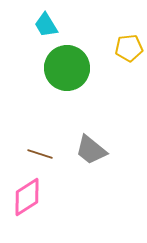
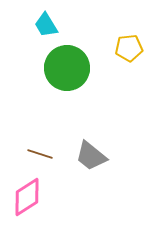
gray trapezoid: moved 6 px down
